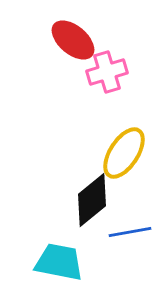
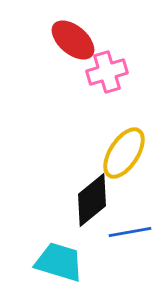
cyan trapezoid: rotated 6 degrees clockwise
